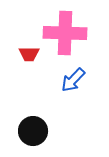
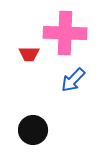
black circle: moved 1 px up
